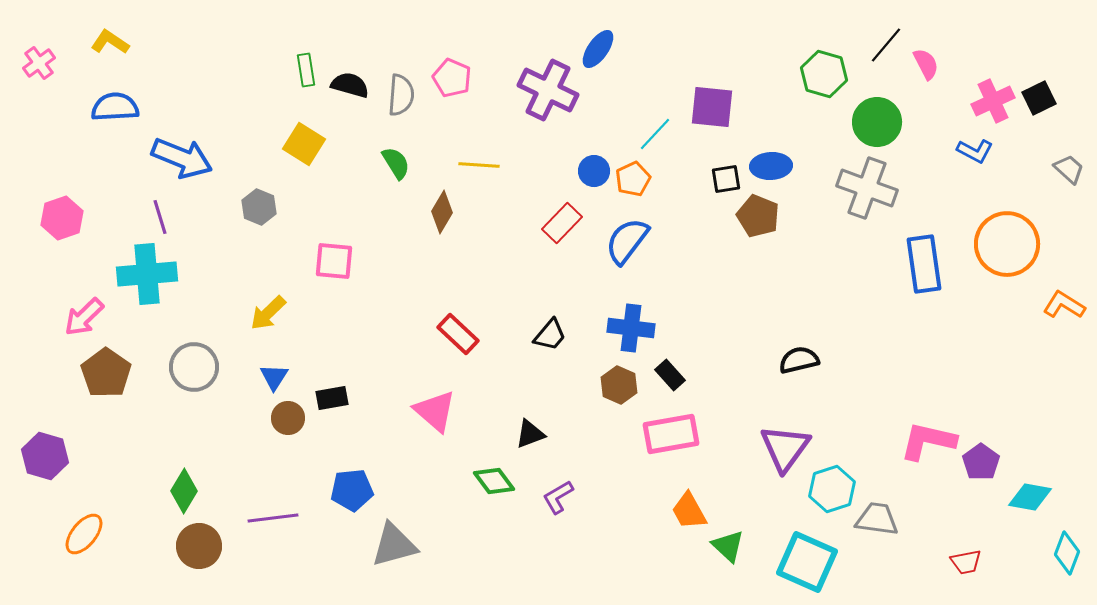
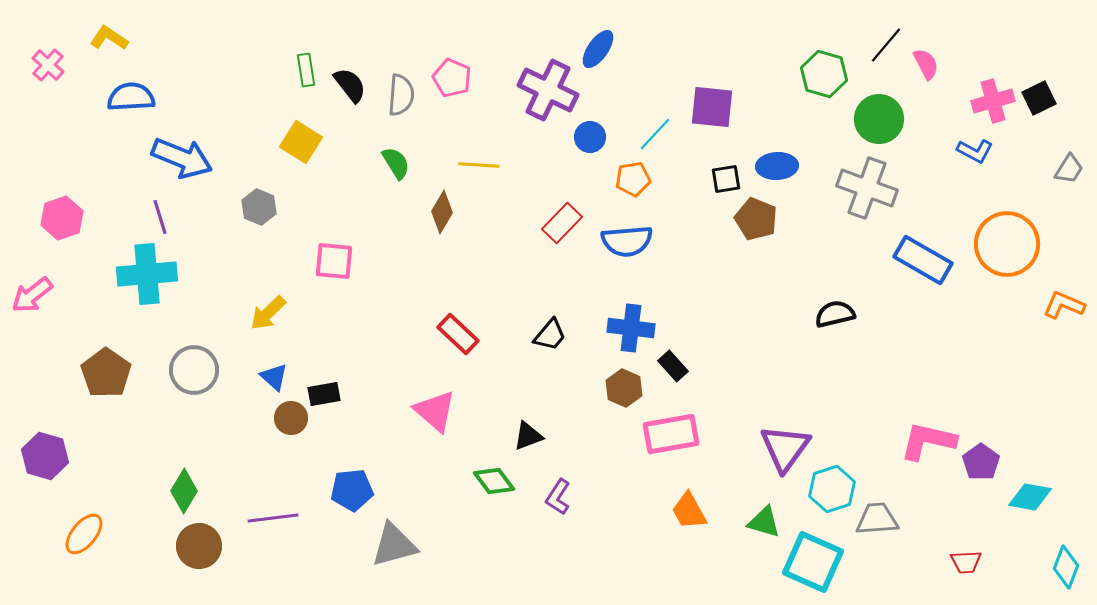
yellow L-shape at (110, 42): moved 1 px left, 4 px up
pink cross at (39, 63): moved 9 px right, 2 px down; rotated 12 degrees counterclockwise
black semicircle at (350, 85): rotated 36 degrees clockwise
pink cross at (993, 101): rotated 9 degrees clockwise
blue semicircle at (115, 107): moved 16 px right, 10 px up
green circle at (877, 122): moved 2 px right, 3 px up
yellow square at (304, 144): moved 3 px left, 2 px up
blue ellipse at (771, 166): moved 6 px right
gray trapezoid at (1069, 169): rotated 80 degrees clockwise
blue circle at (594, 171): moved 4 px left, 34 px up
orange pentagon at (633, 179): rotated 16 degrees clockwise
brown pentagon at (758, 216): moved 2 px left, 3 px down
blue semicircle at (627, 241): rotated 132 degrees counterclockwise
blue rectangle at (924, 264): moved 1 px left, 4 px up; rotated 52 degrees counterclockwise
orange L-shape at (1064, 305): rotated 9 degrees counterclockwise
pink arrow at (84, 317): moved 52 px left, 22 px up; rotated 6 degrees clockwise
black semicircle at (799, 360): moved 36 px right, 46 px up
gray circle at (194, 367): moved 3 px down
black rectangle at (670, 375): moved 3 px right, 9 px up
blue triangle at (274, 377): rotated 20 degrees counterclockwise
brown hexagon at (619, 385): moved 5 px right, 3 px down
black rectangle at (332, 398): moved 8 px left, 4 px up
brown circle at (288, 418): moved 3 px right
black triangle at (530, 434): moved 2 px left, 2 px down
purple L-shape at (558, 497): rotated 27 degrees counterclockwise
gray trapezoid at (877, 519): rotated 12 degrees counterclockwise
green triangle at (728, 546): moved 36 px right, 24 px up; rotated 27 degrees counterclockwise
cyan diamond at (1067, 553): moved 1 px left, 14 px down
cyan square at (807, 562): moved 6 px right
red trapezoid at (966, 562): rotated 8 degrees clockwise
